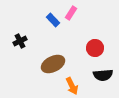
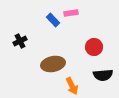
pink rectangle: rotated 48 degrees clockwise
red circle: moved 1 px left, 1 px up
brown ellipse: rotated 15 degrees clockwise
